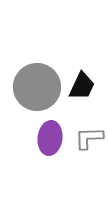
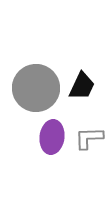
gray circle: moved 1 px left, 1 px down
purple ellipse: moved 2 px right, 1 px up
